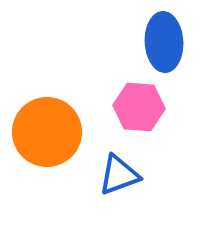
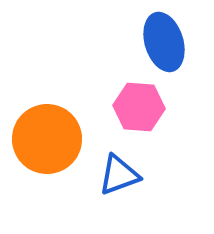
blue ellipse: rotated 14 degrees counterclockwise
orange circle: moved 7 px down
